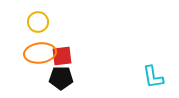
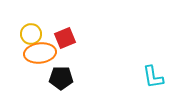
yellow circle: moved 7 px left, 12 px down
red square: moved 3 px right, 18 px up; rotated 15 degrees counterclockwise
